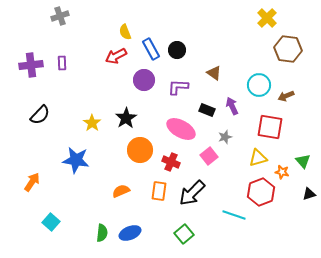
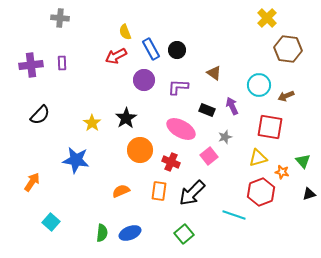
gray cross: moved 2 px down; rotated 24 degrees clockwise
